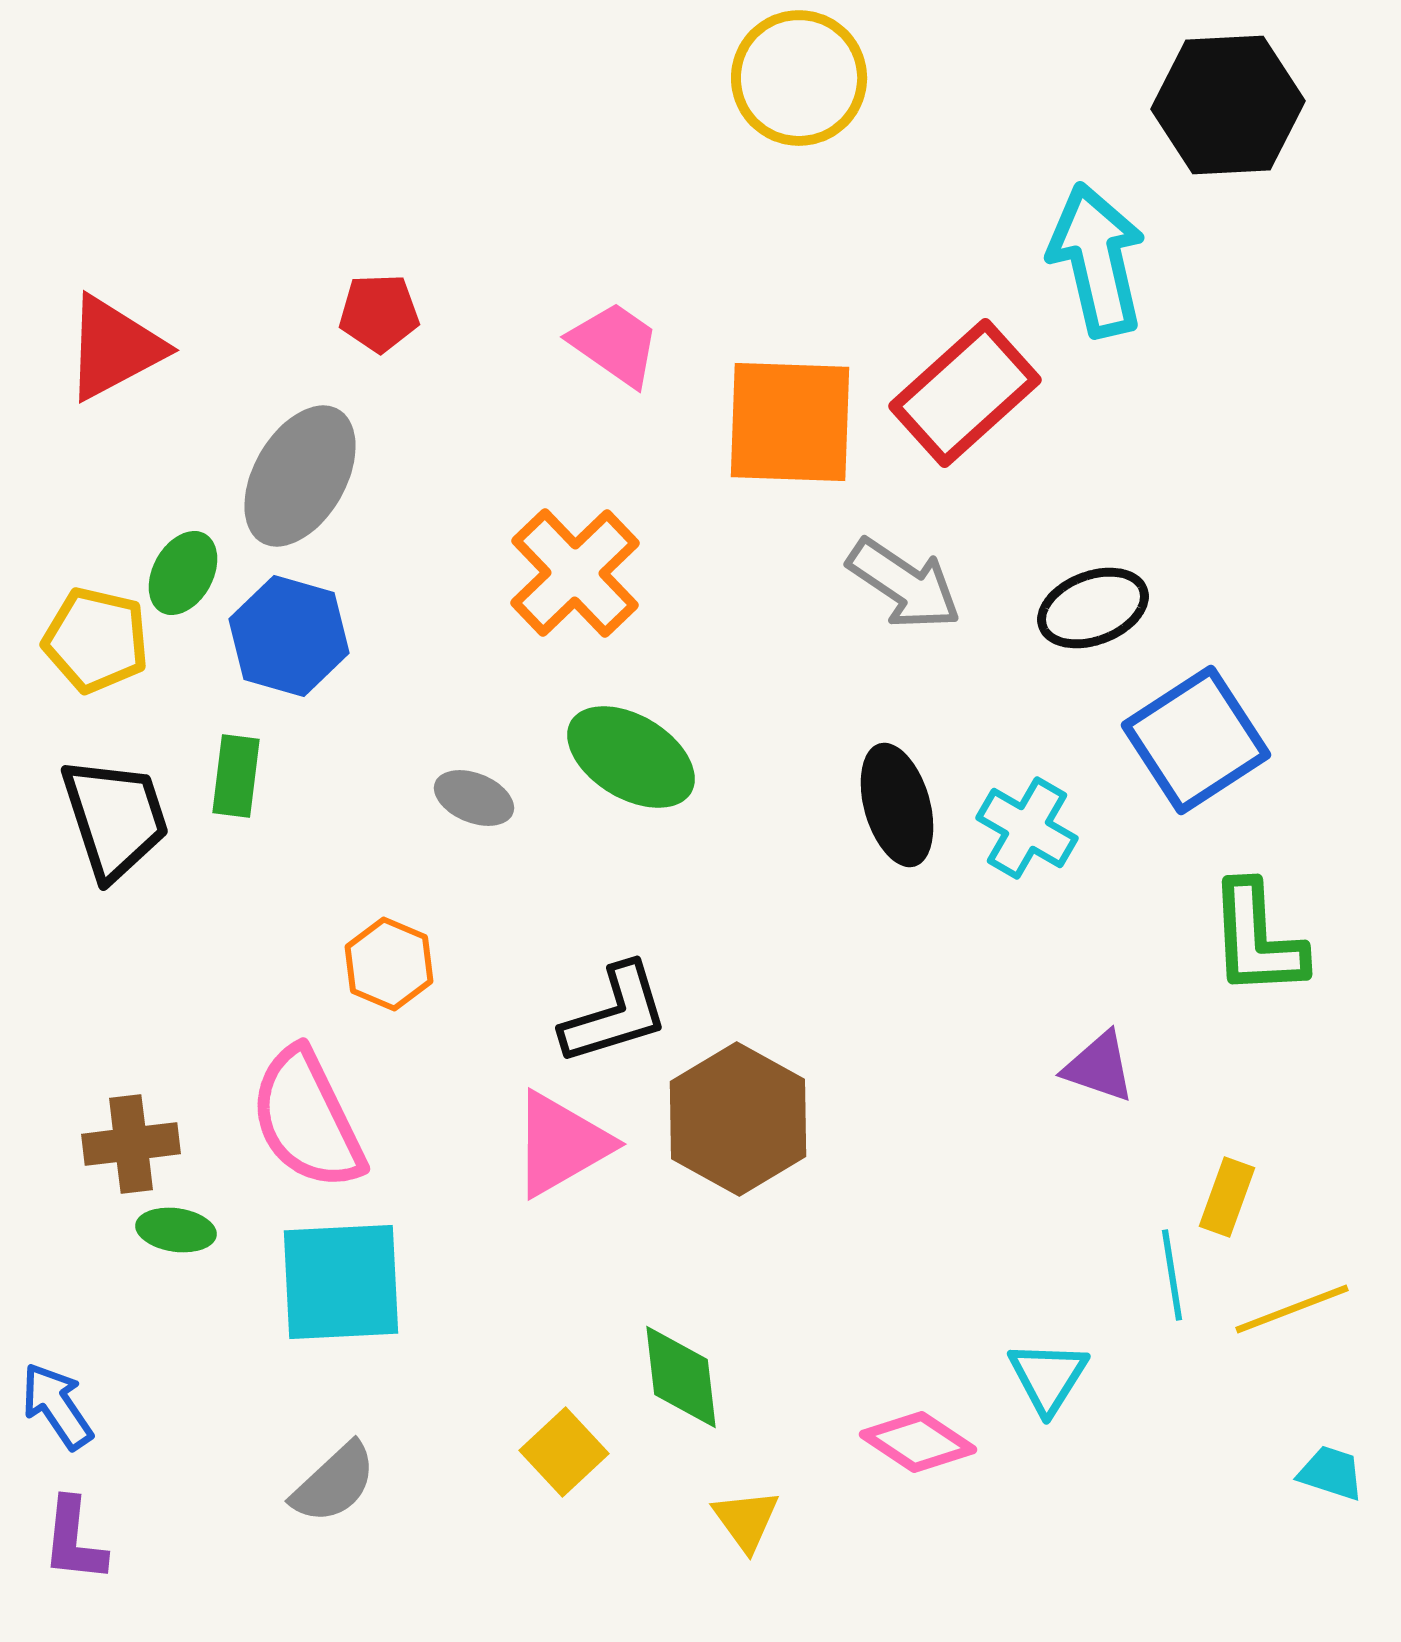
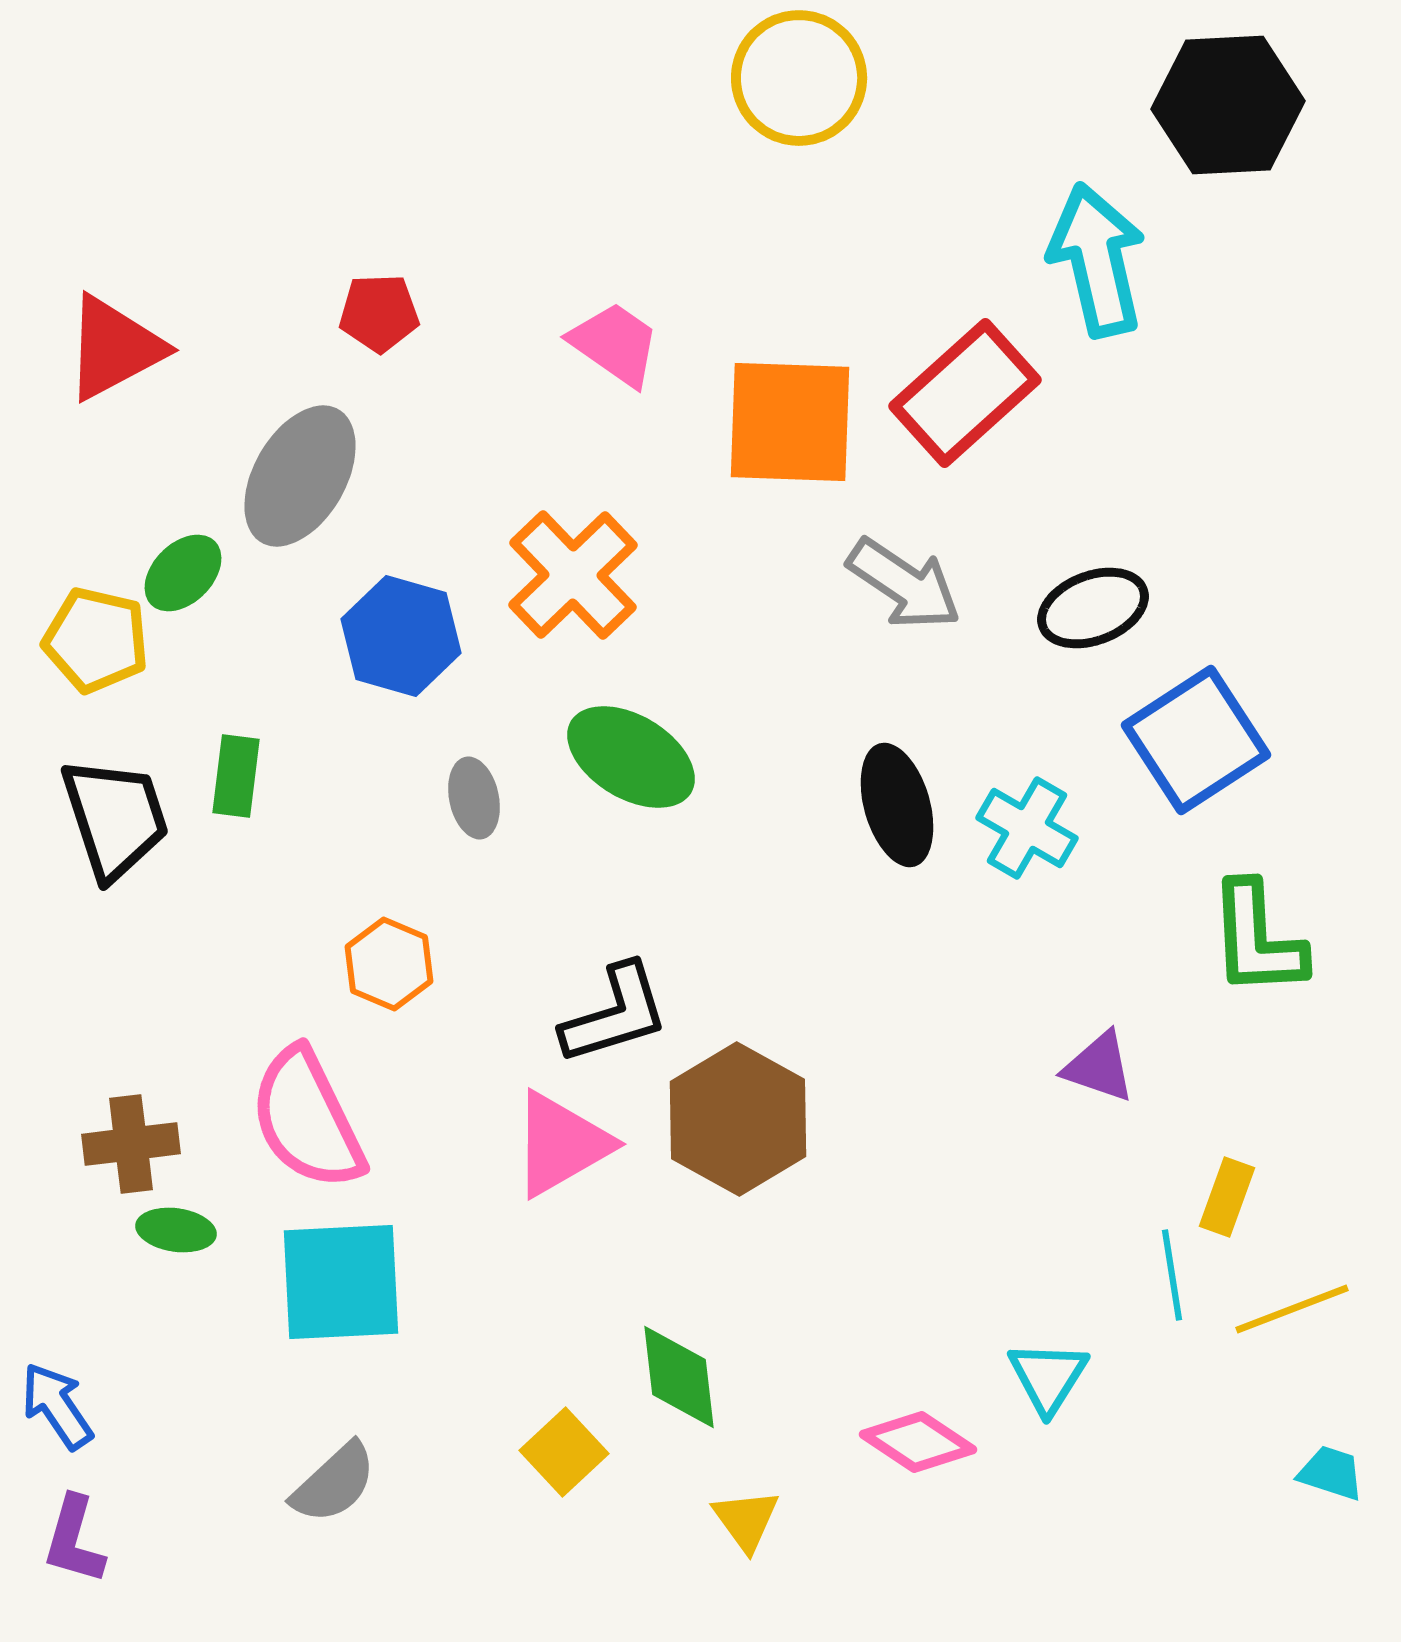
green ellipse at (183, 573): rotated 16 degrees clockwise
orange cross at (575, 573): moved 2 px left, 2 px down
blue hexagon at (289, 636): moved 112 px right
gray ellipse at (474, 798): rotated 56 degrees clockwise
green diamond at (681, 1377): moved 2 px left
purple L-shape at (74, 1540): rotated 10 degrees clockwise
